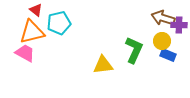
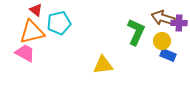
purple cross: moved 2 px up
green L-shape: moved 2 px right, 18 px up
